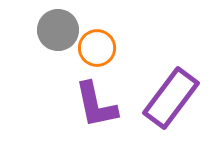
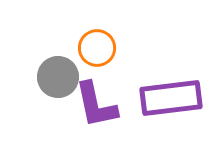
gray circle: moved 47 px down
purple rectangle: rotated 46 degrees clockwise
